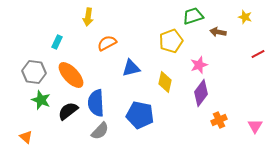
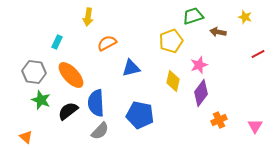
yellow diamond: moved 8 px right, 1 px up
